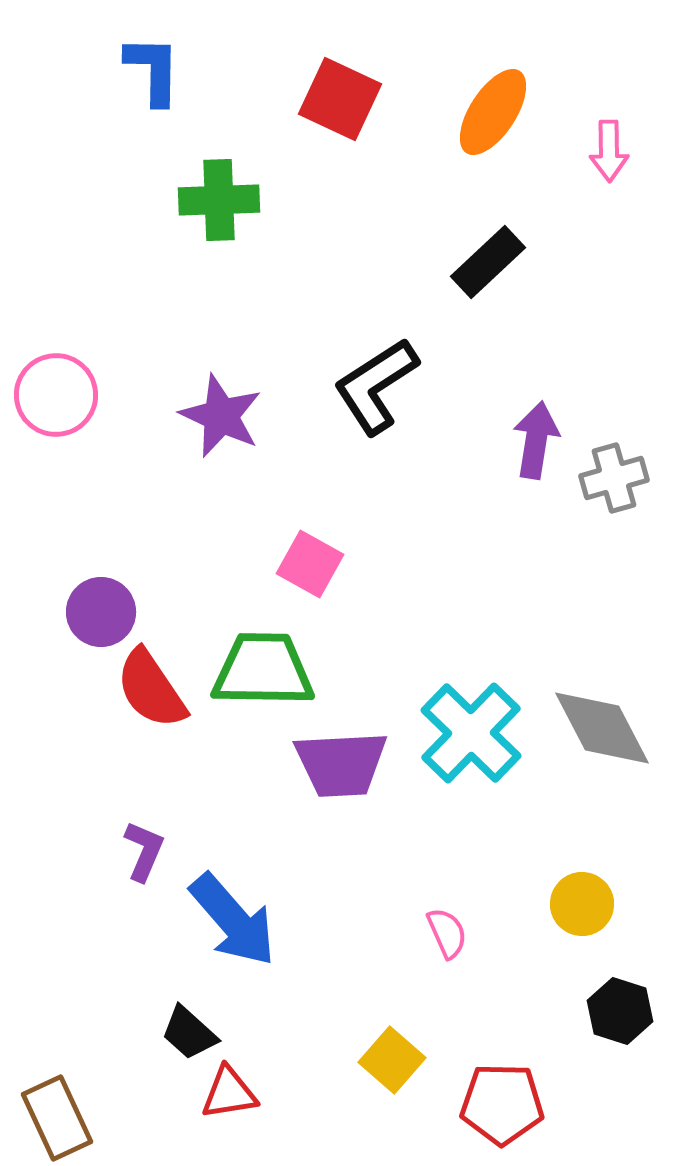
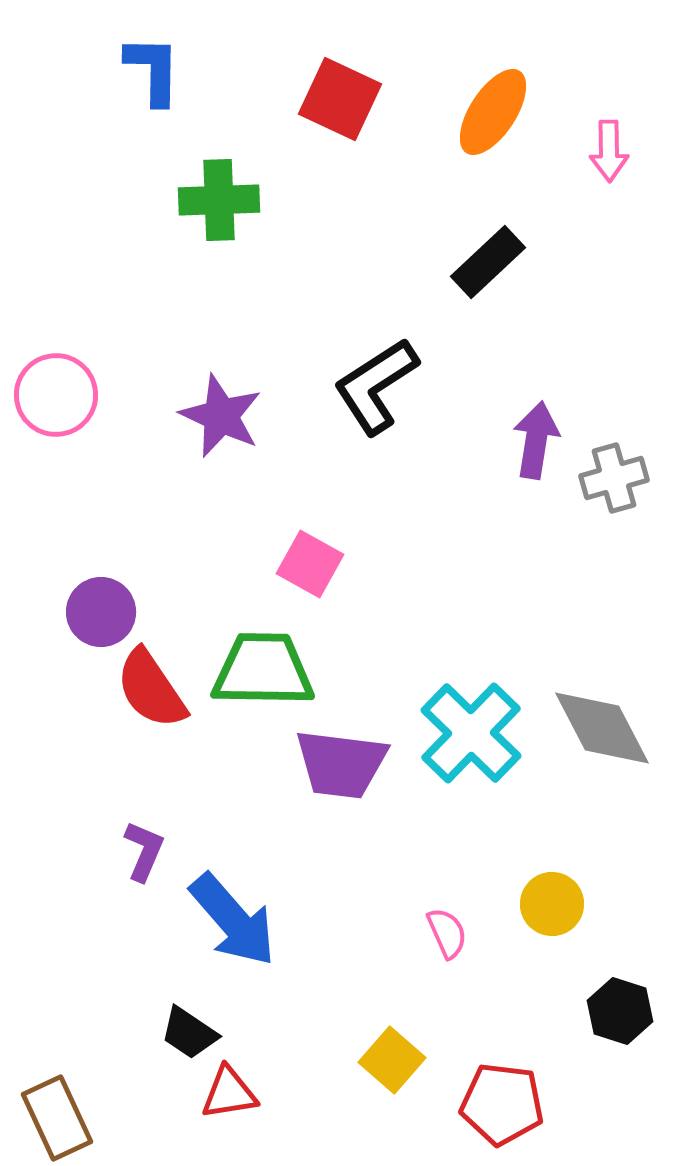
purple trapezoid: rotated 10 degrees clockwise
yellow circle: moved 30 px left
black trapezoid: rotated 8 degrees counterclockwise
red pentagon: rotated 6 degrees clockwise
